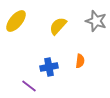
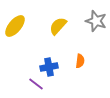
yellow ellipse: moved 1 px left, 5 px down
purple line: moved 7 px right, 2 px up
